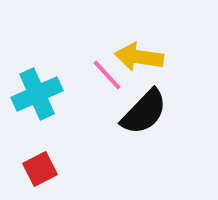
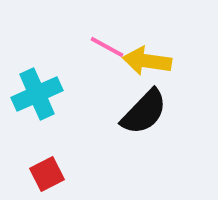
yellow arrow: moved 8 px right, 4 px down
pink line: moved 28 px up; rotated 18 degrees counterclockwise
red square: moved 7 px right, 5 px down
